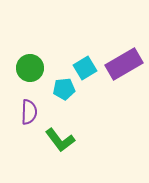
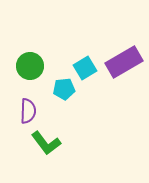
purple rectangle: moved 2 px up
green circle: moved 2 px up
purple semicircle: moved 1 px left, 1 px up
green L-shape: moved 14 px left, 3 px down
